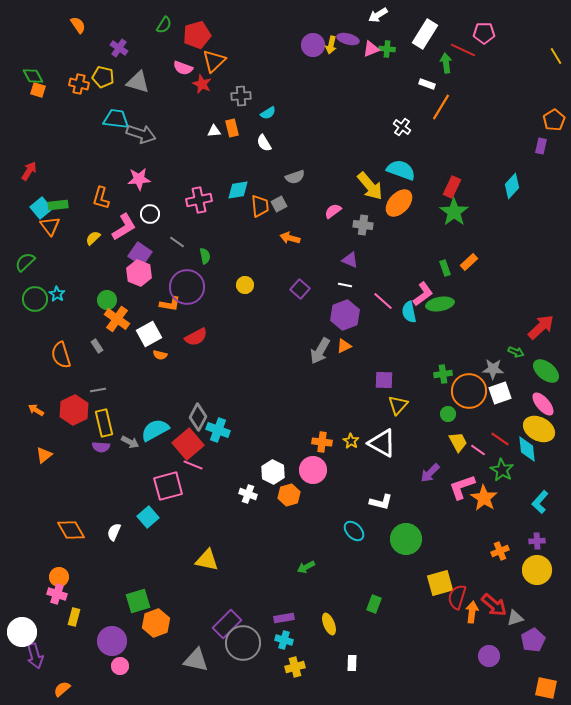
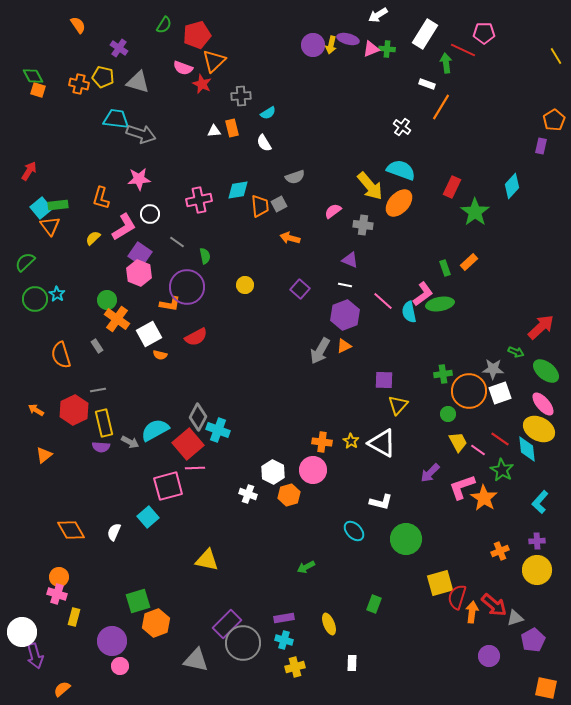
green star at (454, 212): moved 21 px right
pink line at (193, 465): moved 2 px right, 3 px down; rotated 24 degrees counterclockwise
